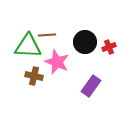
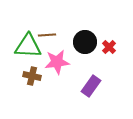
red cross: rotated 24 degrees counterclockwise
pink star: rotated 30 degrees counterclockwise
brown cross: moved 2 px left
